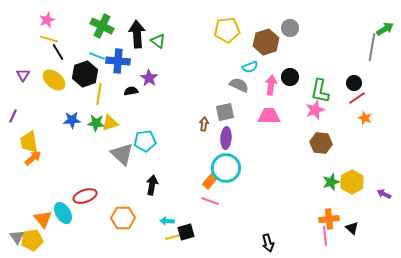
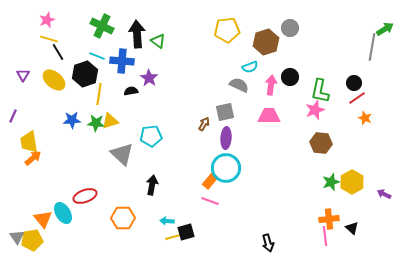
blue cross at (118, 61): moved 4 px right
yellow triangle at (110, 123): moved 2 px up
brown arrow at (204, 124): rotated 24 degrees clockwise
cyan pentagon at (145, 141): moved 6 px right, 5 px up
